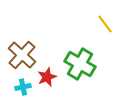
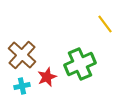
green cross: rotated 36 degrees clockwise
cyan cross: moved 1 px left, 1 px up
